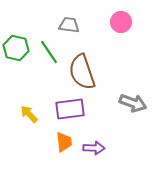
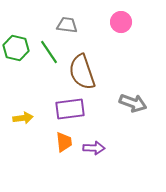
gray trapezoid: moved 2 px left
yellow arrow: moved 6 px left, 4 px down; rotated 126 degrees clockwise
